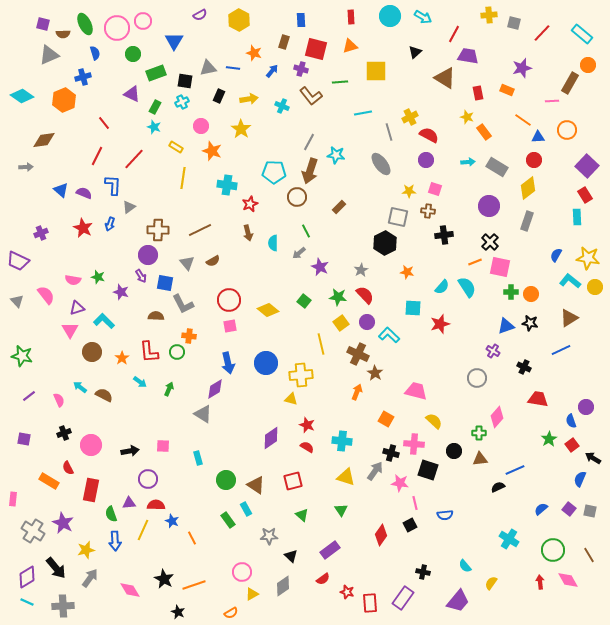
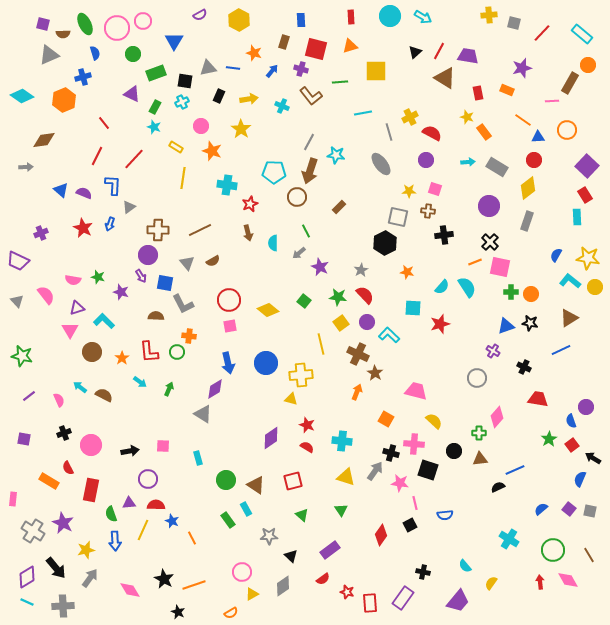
red line at (454, 34): moved 15 px left, 17 px down
red semicircle at (429, 135): moved 3 px right, 2 px up
